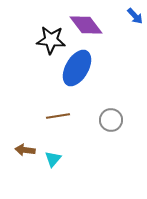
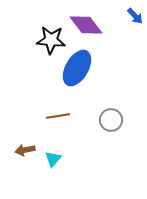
brown arrow: rotated 18 degrees counterclockwise
